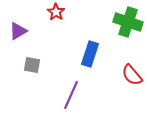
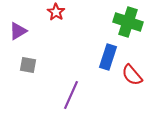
blue rectangle: moved 18 px right, 3 px down
gray square: moved 4 px left
